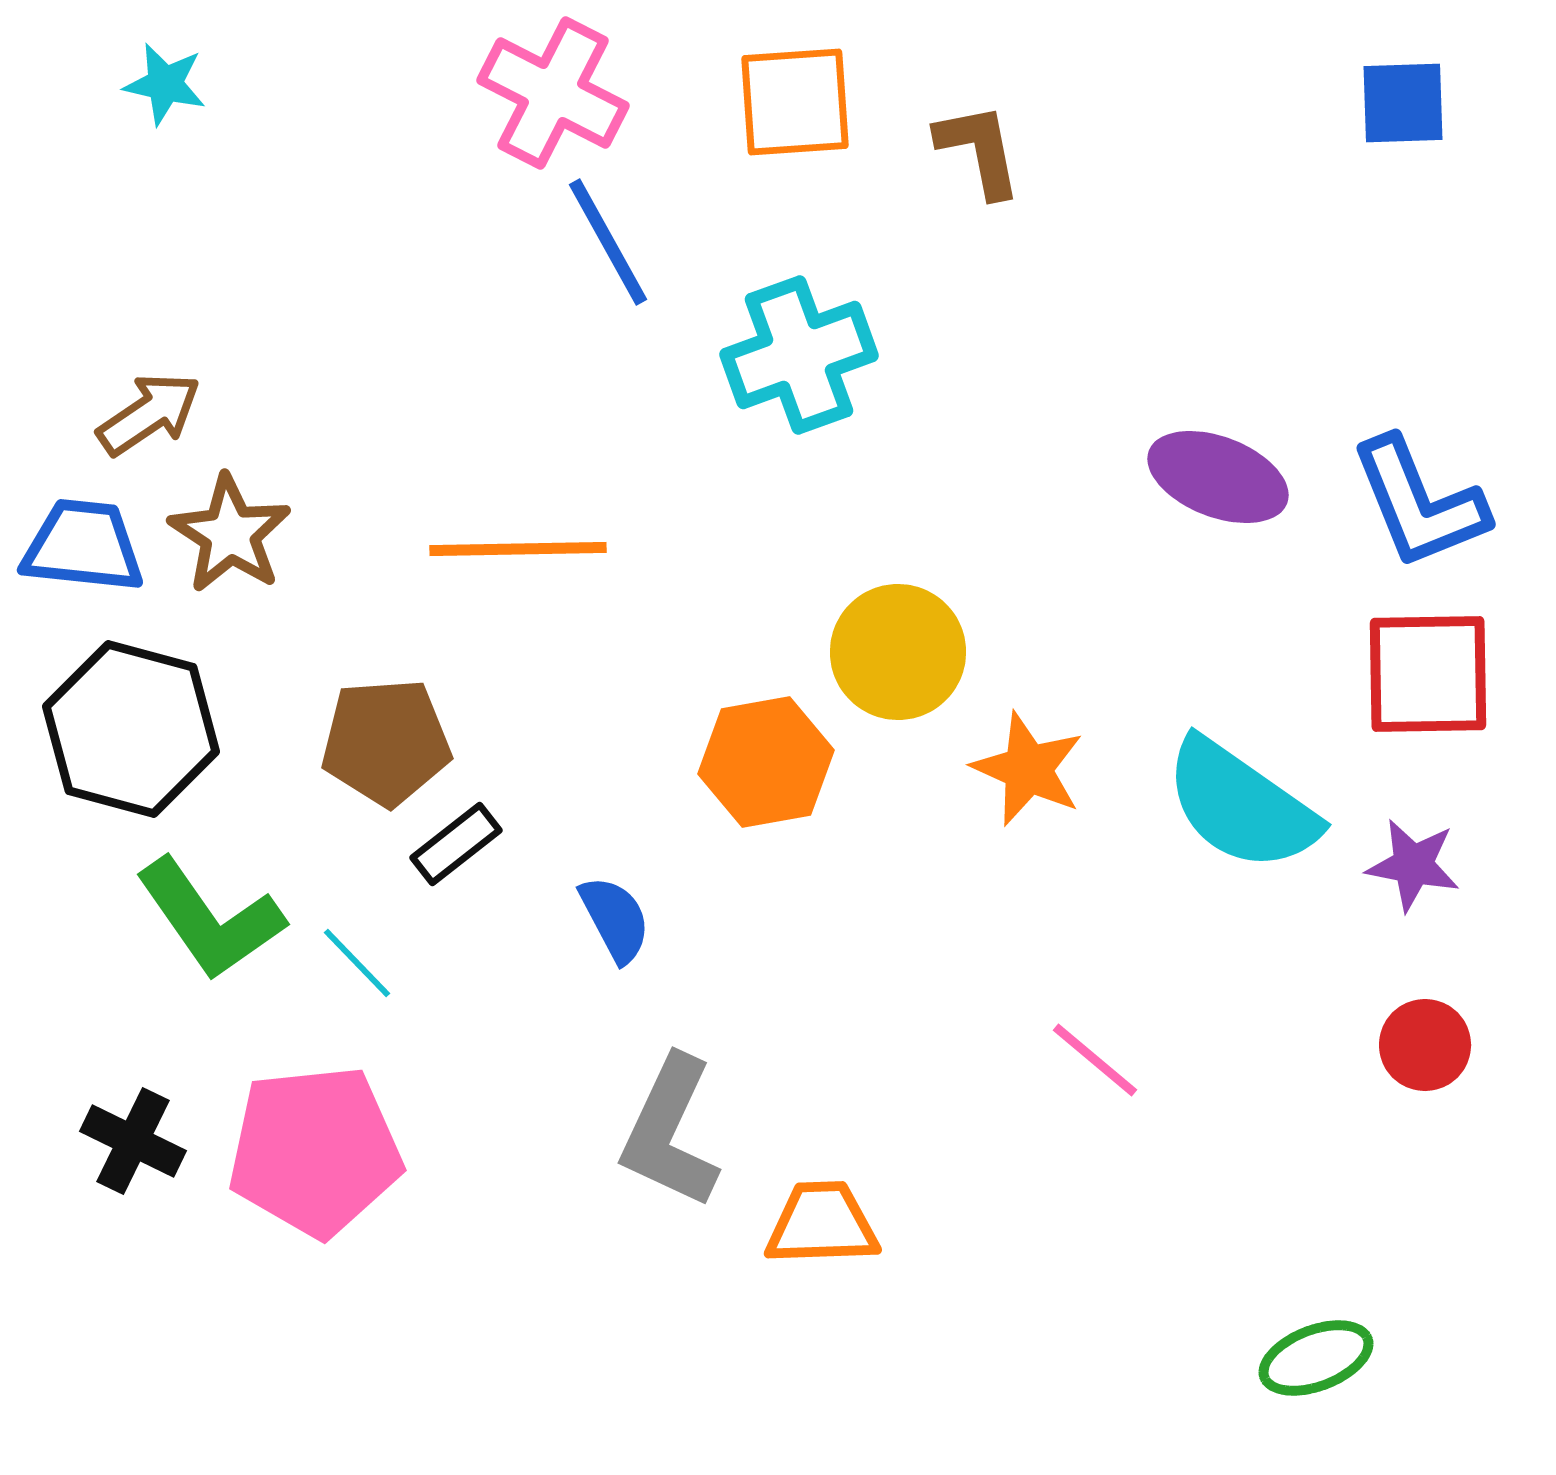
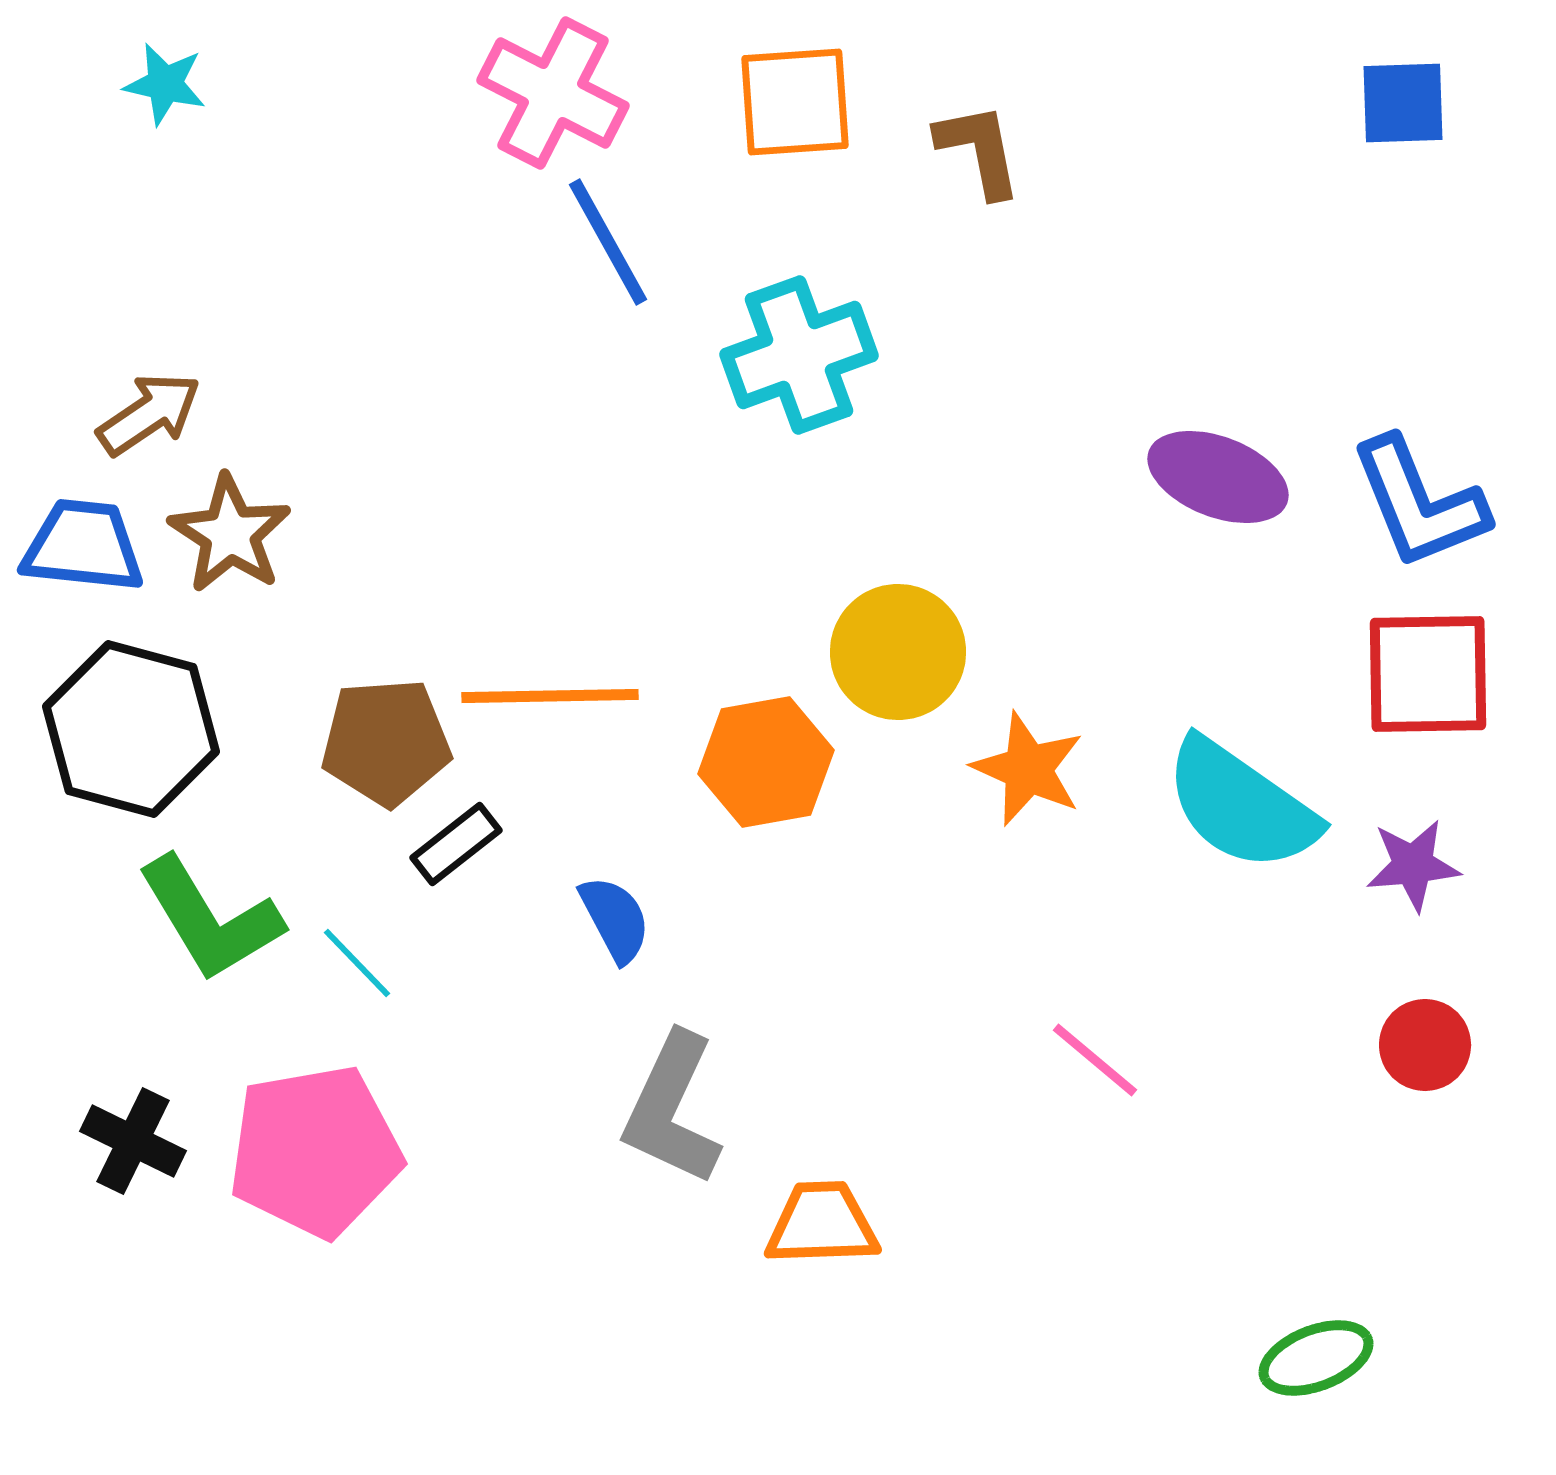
orange line: moved 32 px right, 147 px down
purple star: rotated 16 degrees counterclockwise
green L-shape: rotated 4 degrees clockwise
gray L-shape: moved 2 px right, 23 px up
pink pentagon: rotated 4 degrees counterclockwise
